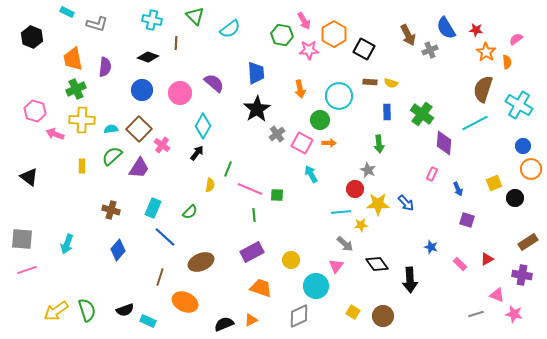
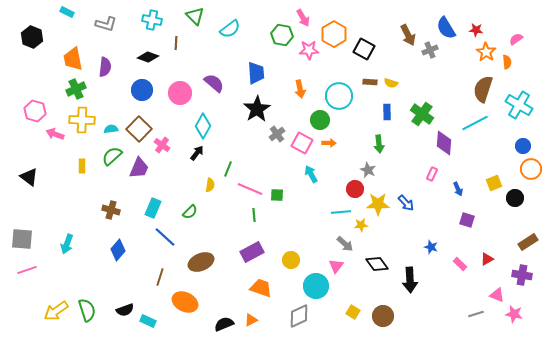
pink arrow at (304, 21): moved 1 px left, 3 px up
gray L-shape at (97, 24): moved 9 px right
purple trapezoid at (139, 168): rotated 10 degrees counterclockwise
